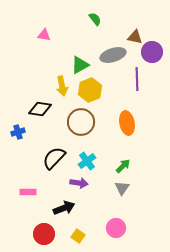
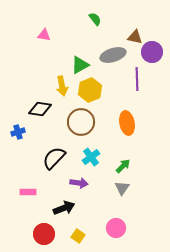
cyan cross: moved 4 px right, 4 px up
